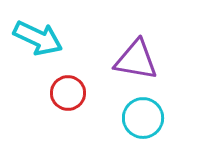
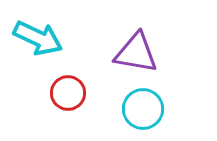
purple triangle: moved 7 px up
cyan circle: moved 9 px up
